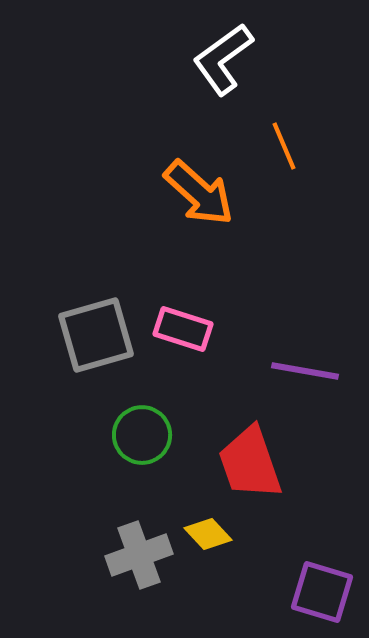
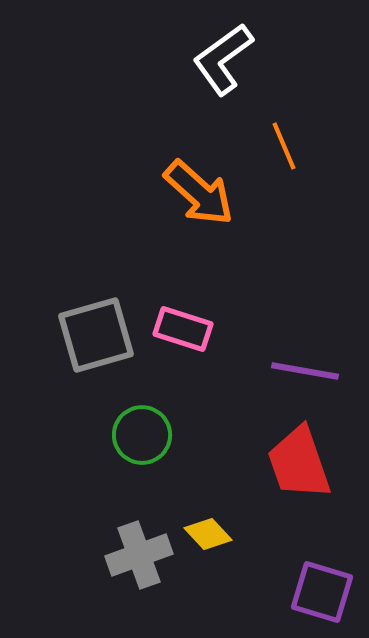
red trapezoid: moved 49 px right
